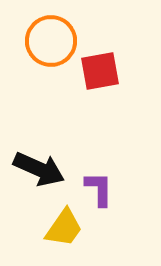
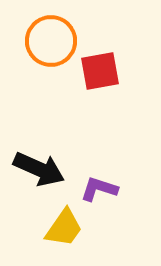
purple L-shape: rotated 72 degrees counterclockwise
